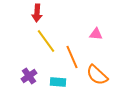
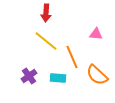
red arrow: moved 9 px right
yellow line: rotated 15 degrees counterclockwise
cyan rectangle: moved 4 px up
